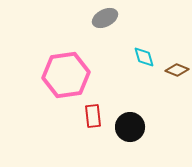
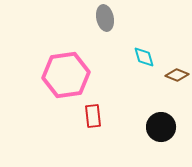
gray ellipse: rotated 75 degrees counterclockwise
brown diamond: moved 5 px down
black circle: moved 31 px right
